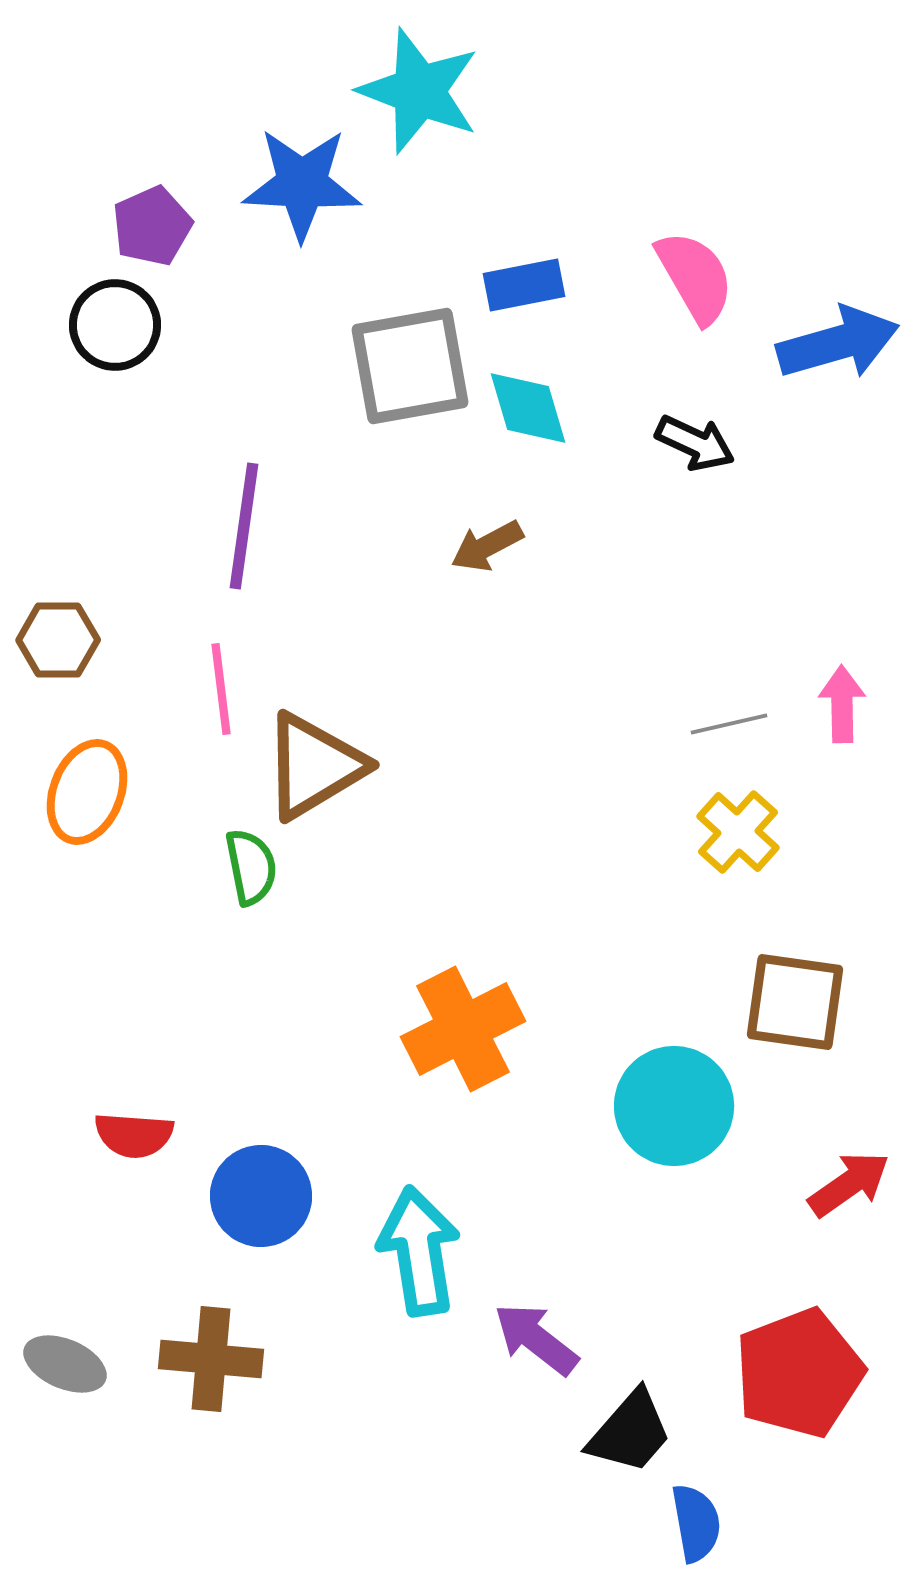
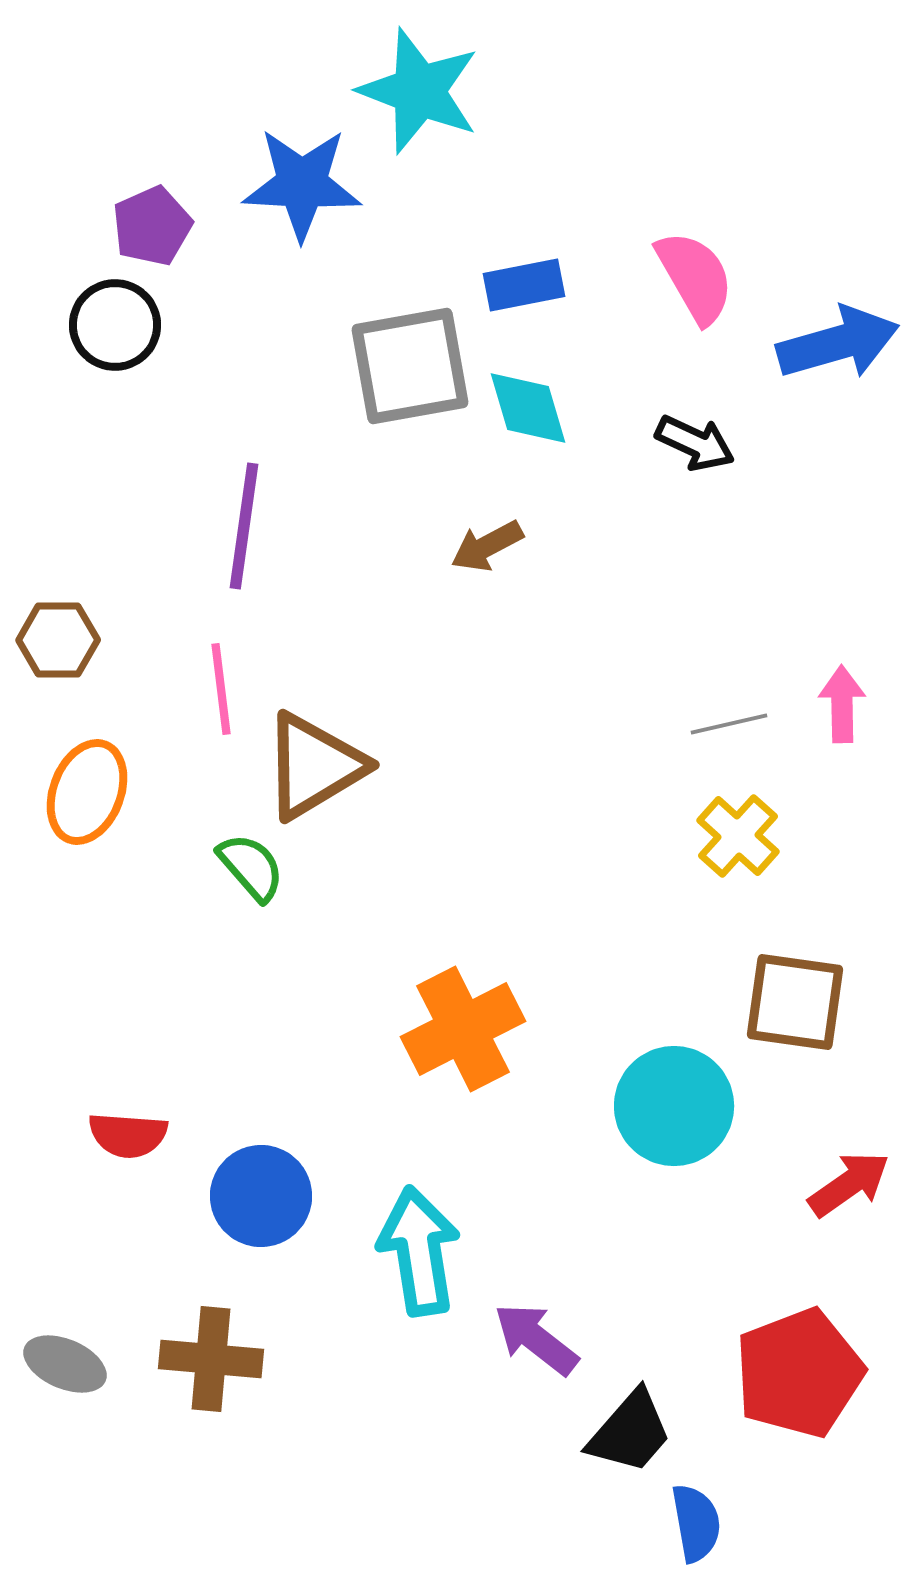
yellow cross: moved 4 px down
green semicircle: rotated 30 degrees counterclockwise
red semicircle: moved 6 px left
